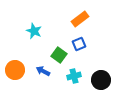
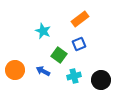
cyan star: moved 9 px right
